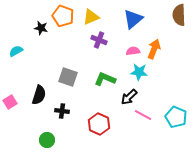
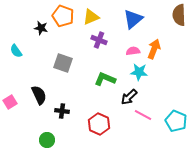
cyan semicircle: rotated 96 degrees counterclockwise
gray square: moved 5 px left, 14 px up
black semicircle: rotated 42 degrees counterclockwise
cyan pentagon: moved 4 px down
